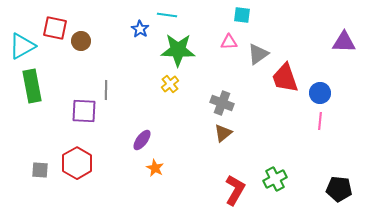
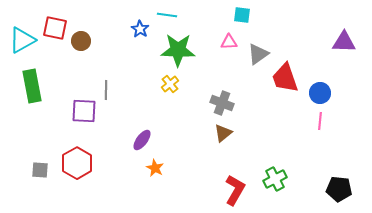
cyan triangle: moved 6 px up
